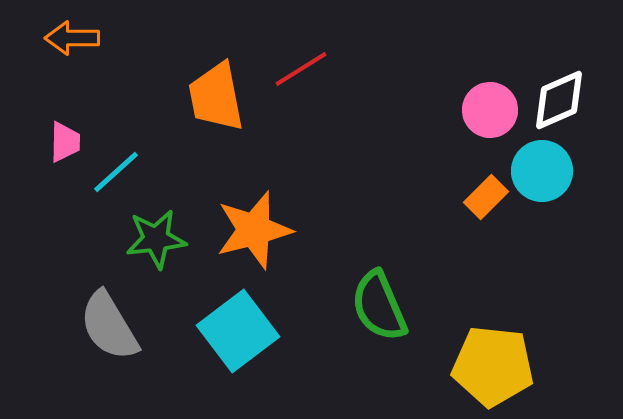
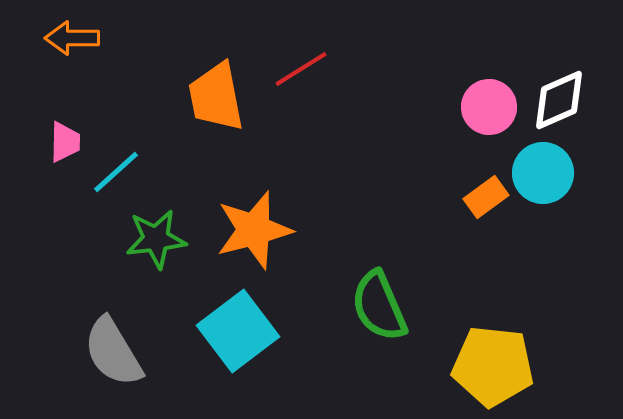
pink circle: moved 1 px left, 3 px up
cyan circle: moved 1 px right, 2 px down
orange rectangle: rotated 9 degrees clockwise
gray semicircle: moved 4 px right, 26 px down
